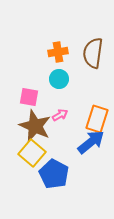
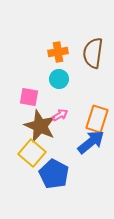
brown star: moved 5 px right
